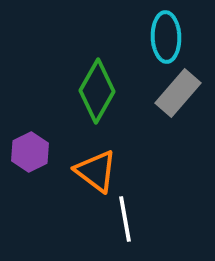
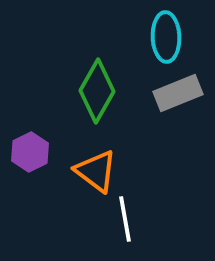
gray rectangle: rotated 27 degrees clockwise
